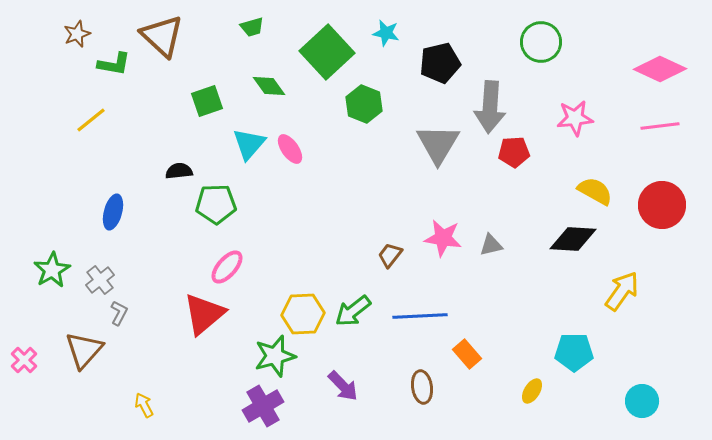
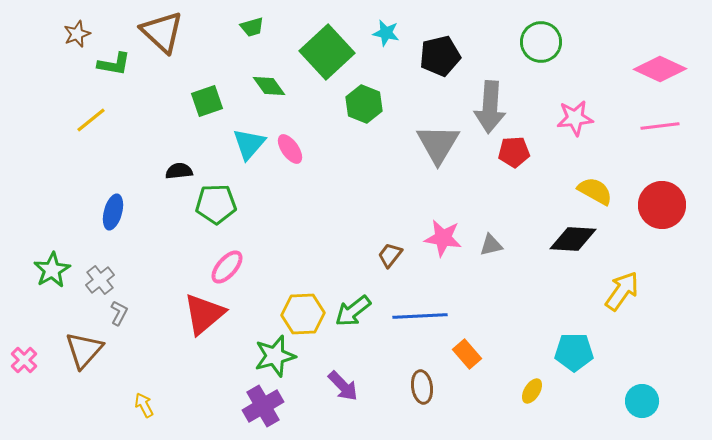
brown triangle at (162, 36): moved 4 px up
black pentagon at (440, 63): moved 7 px up
